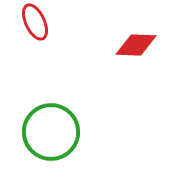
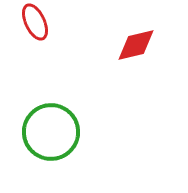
red diamond: rotated 15 degrees counterclockwise
